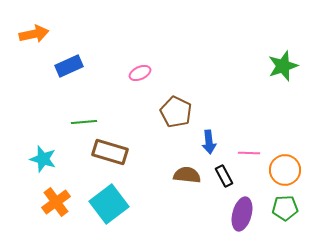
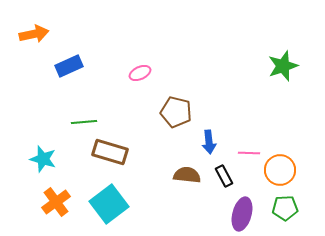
brown pentagon: rotated 12 degrees counterclockwise
orange circle: moved 5 px left
